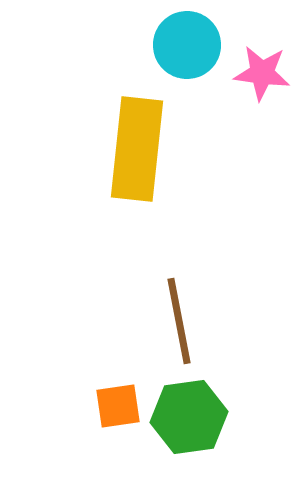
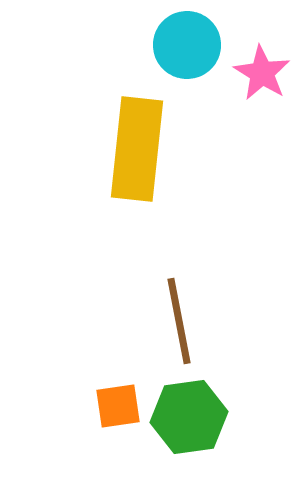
pink star: rotated 24 degrees clockwise
